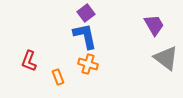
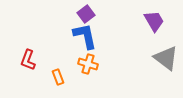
purple square: moved 1 px down
purple trapezoid: moved 4 px up
red L-shape: moved 1 px left, 1 px up
